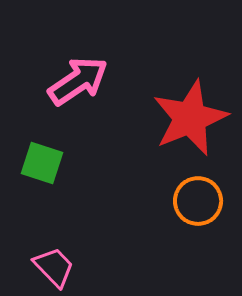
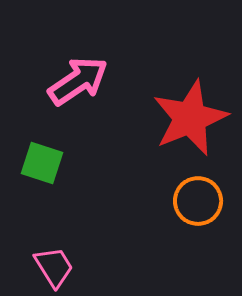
pink trapezoid: rotated 12 degrees clockwise
